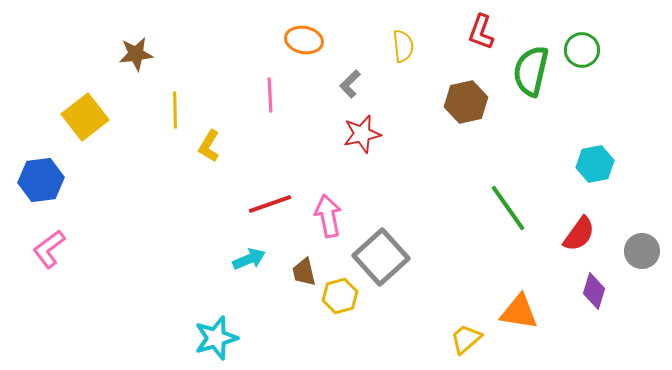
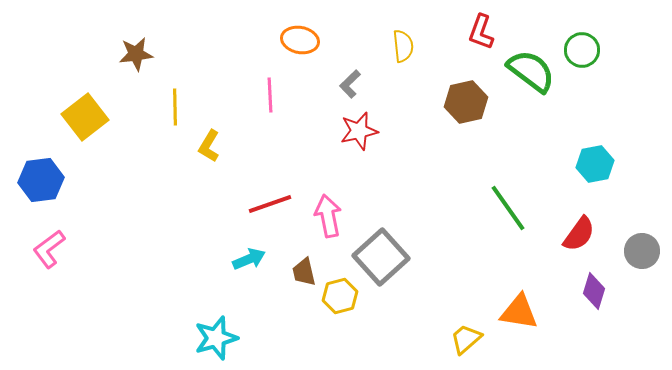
orange ellipse: moved 4 px left
green semicircle: rotated 114 degrees clockwise
yellow line: moved 3 px up
red star: moved 3 px left, 3 px up
